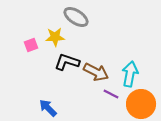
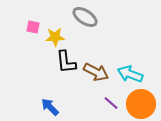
gray ellipse: moved 9 px right
pink square: moved 2 px right, 18 px up; rotated 32 degrees clockwise
black L-shape: moved 1 px left; rotated 115 degrees counterclockwise
cyan arrow: rotated 80 degrees counterclockwise
purple line: moved 9 px down; rotated 14 degrees clockwise
blue arrow: moved 2 px right, 1 px up
